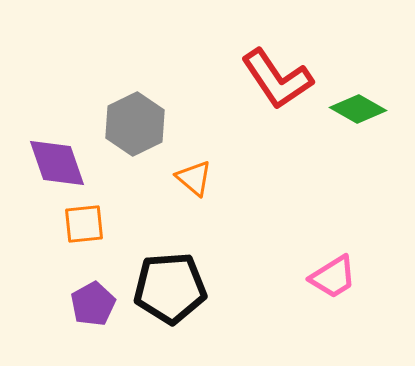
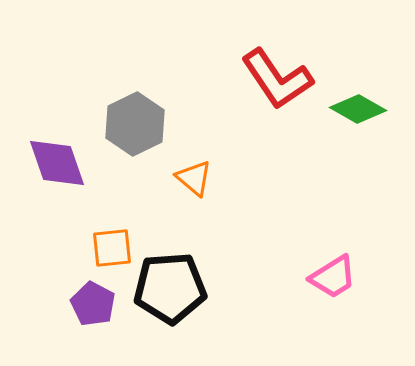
orange square: moved 28 px right, 24 px down
purple pentagon: rotated 15 degrees counterclockwise
